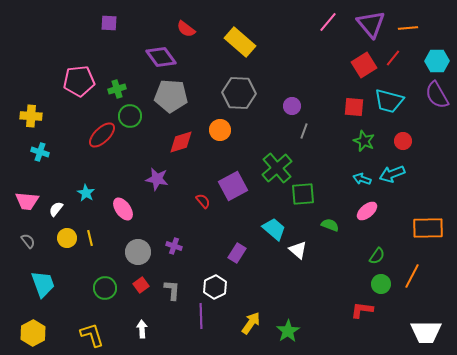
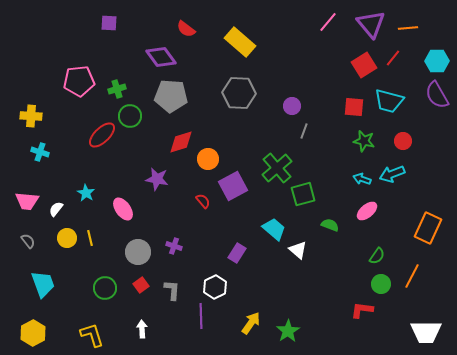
orange circle at (220, 130): moved 12 px left, 29 px down
green star at (364, 141): rotated 10 degrees counterclockwise
green square at (303, 194): rotated 10 degrees counterclockwise
orange rectangle at (428, 228): rotated 64 degrees counterclockwise
